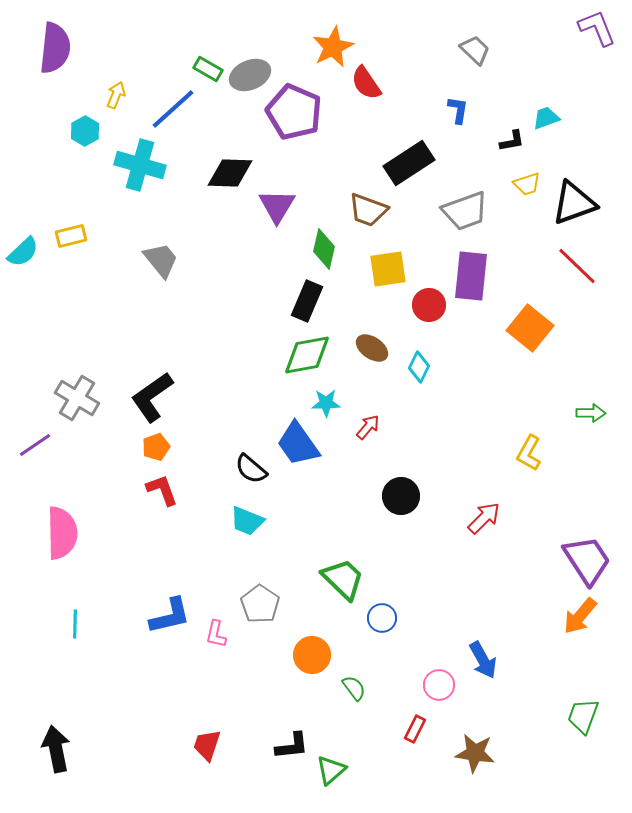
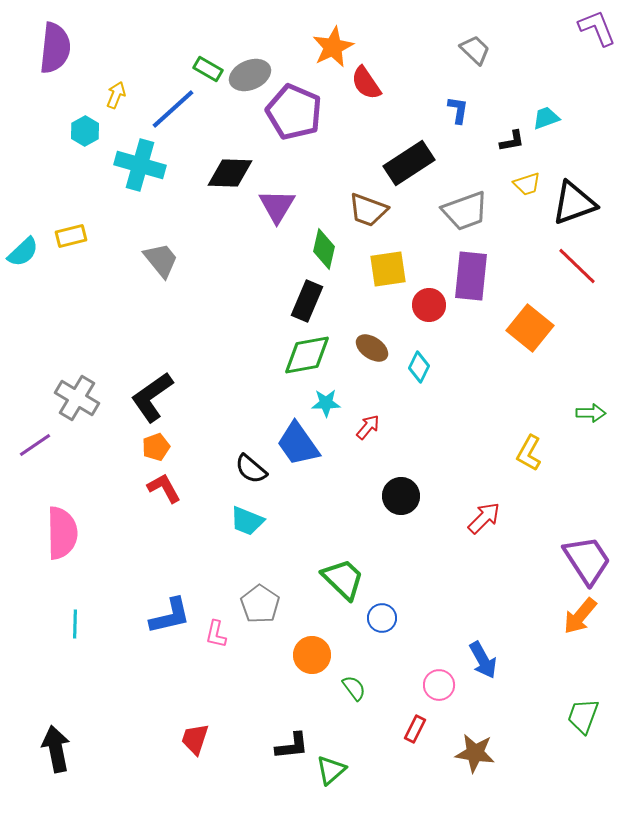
red L-shape at (162, 490): moved 2 px right, 2 px up; rotated 9 degrees counterclockwise
red trapezoid at (207, 745): moved 12 px left, 6 px up
